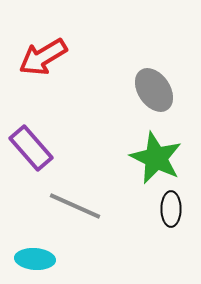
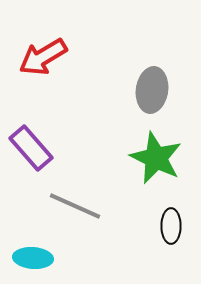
gray ellipse: moved 2 px left; rotated 42 degrees clockwise
black ellipse: moved 17 px down
cyan ellipse: moved 2 px left, 1 px up
